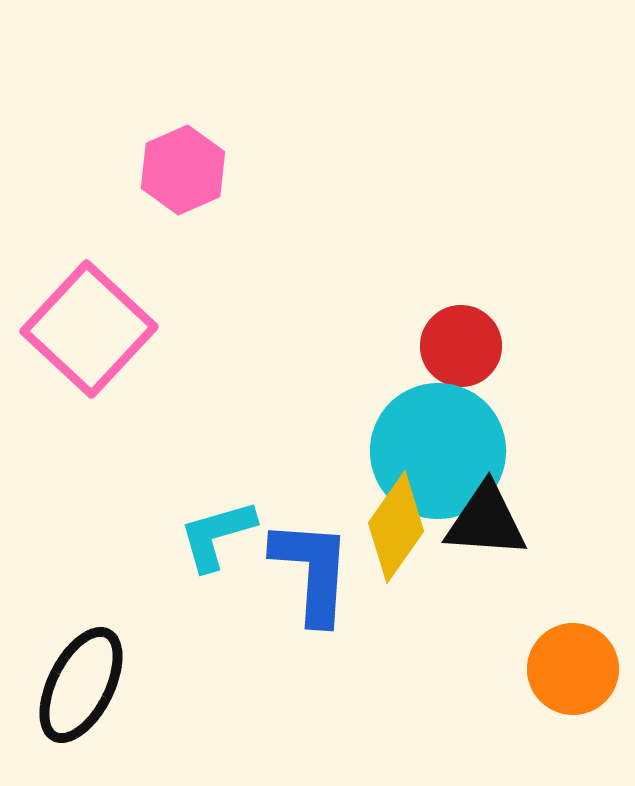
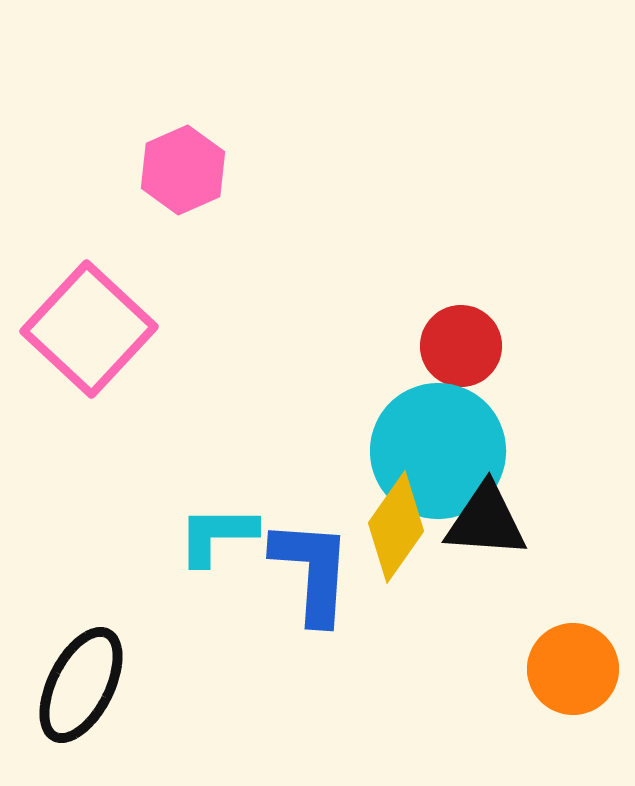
cyan L-shape: rotated 16 degrees clockwise
